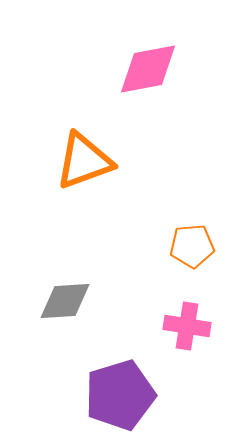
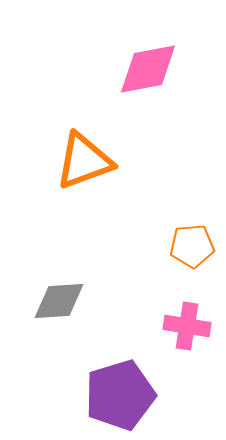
gray diamond: moved 6 px left
